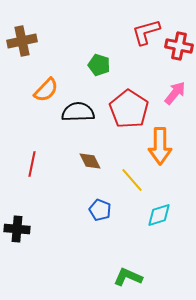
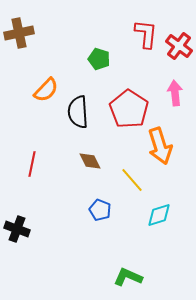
red L-shape: moved 2 px down; rotated 112 degrees clockwise
brown cross: moved 3 px left, 8 px up
red cross: rotated 24 degrees clockwise
green pentagon: moved 6 px up
pink arrow: rotated 45 degrees counterclockwise
black semicircle: rotated 92 degrees counterclockwise
orange arrow: rotated 18 degrees counterclockwise
black cross: rotated 15 degrees clockwise
